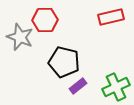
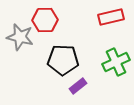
gray star: rotated 8 degrees counterclockwise
black pentagon: moved 1 px left, 2 px up; rotated 12 degrees counterclockwise
green cross: moved 25 px up
